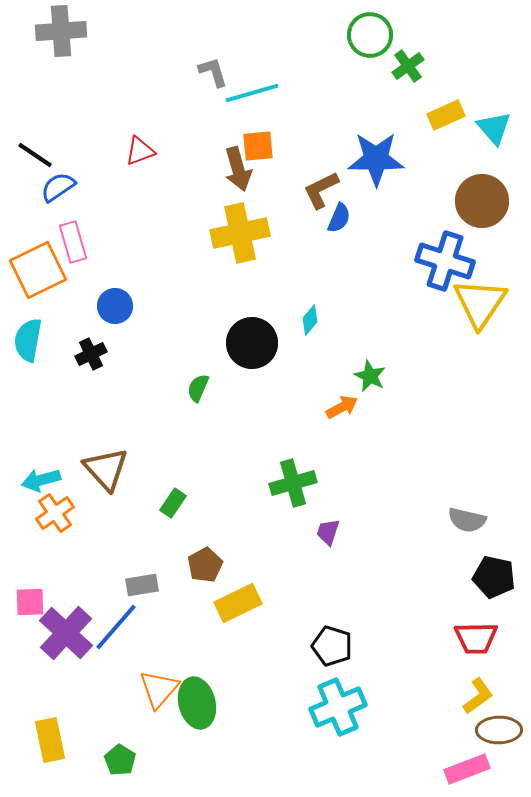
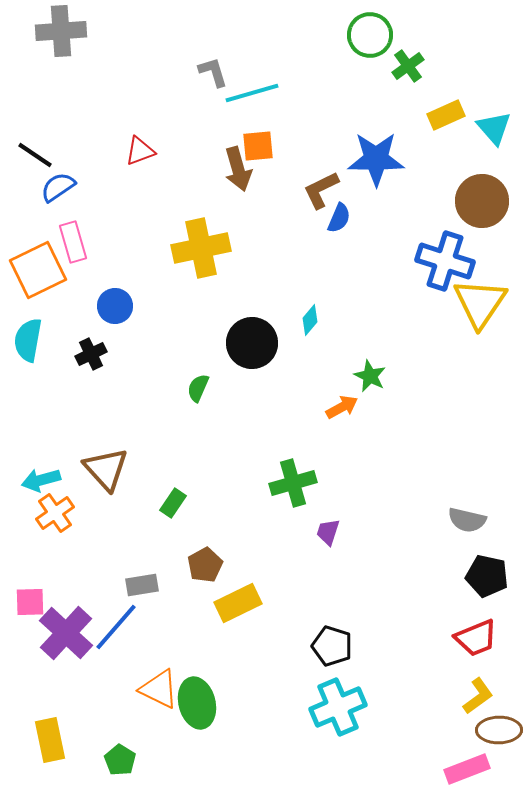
yellow cross at (240, 233): moved 39 px left, 15 px down
black pentagon at (494, 577): moved 7 px left, 1 px up
red trapezoid at (476, 638): rotated 21 degrees counterclockwise
orange triangle at (159, 689): rotated 45 degrees counterclockwise
